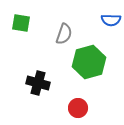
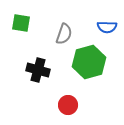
blue semicircle: moved 4 px left, 7 px down
black cross: moved 13 px up
red circle: moved 10 px left, 3 px up
